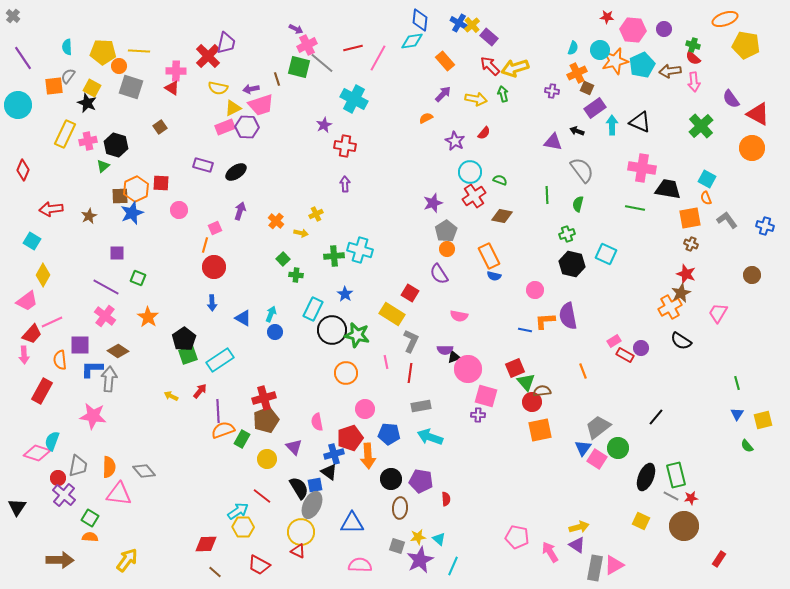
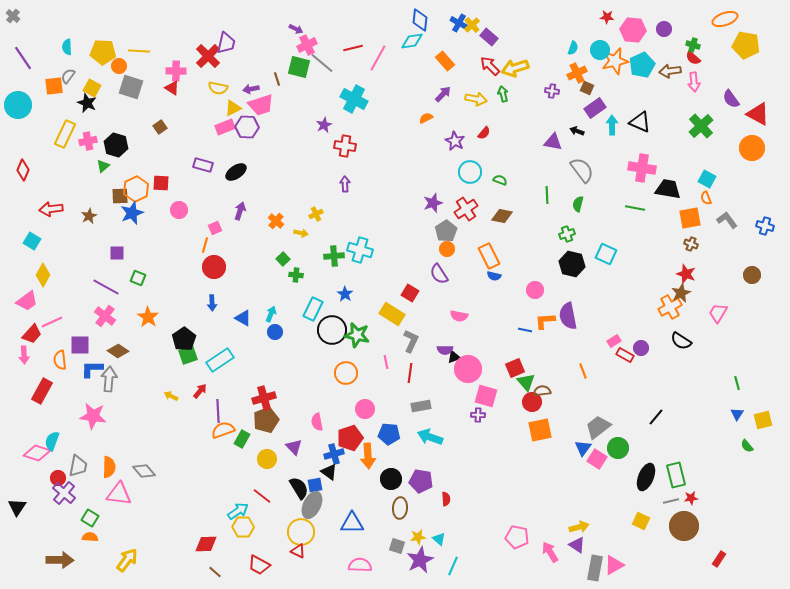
red cross at (474, 196): moved 8 px left, 13 px down
purple cross at (64, 495): moved 2 px up
gray line at (671, 496): moved 5 px down; rotated 42 degrees counterclockwise
